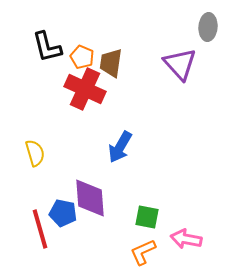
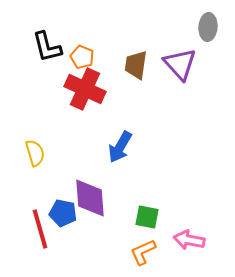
brown trapezoid: moved 25 px right, 2 px down
pink arrow: moved 3 px right, 1 px down
